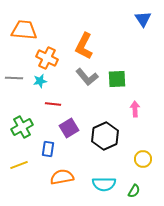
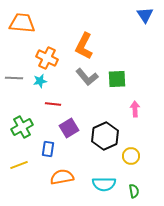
blue triangle: moved 2 px right, 4 px up
orange trapezoid: moved 2 px left, 7 px up
yellow circle: moved 12 px left, 3 px up
green semicircle: rotated 40 degrees counterclockwise
